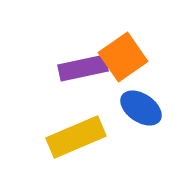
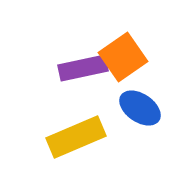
blue ellipse: moved 1 px left
